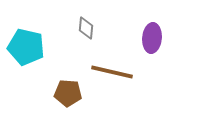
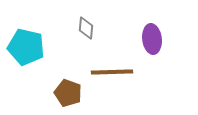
purple ellipse: moved 1 px down; rotated 12 degrees counterclockwise
brown line: rotated 15 degrees counterclockwise
brown pentagon: rotated 16 degrees clockwise
